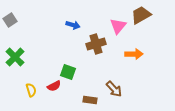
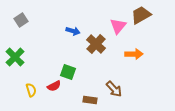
gray square: moved 11 px right
blue arrow: moved 6 px down
brown cross: rotated 30 degrees counterclockwise
